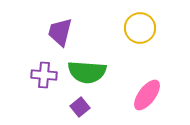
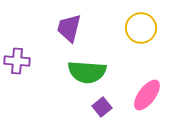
yellow circle: moved 1 px right
purple trapezoid: moved 9 px right, 4 px up
purple cross: moved 27 px left, 14 px up
purple square: moved 22 px right
